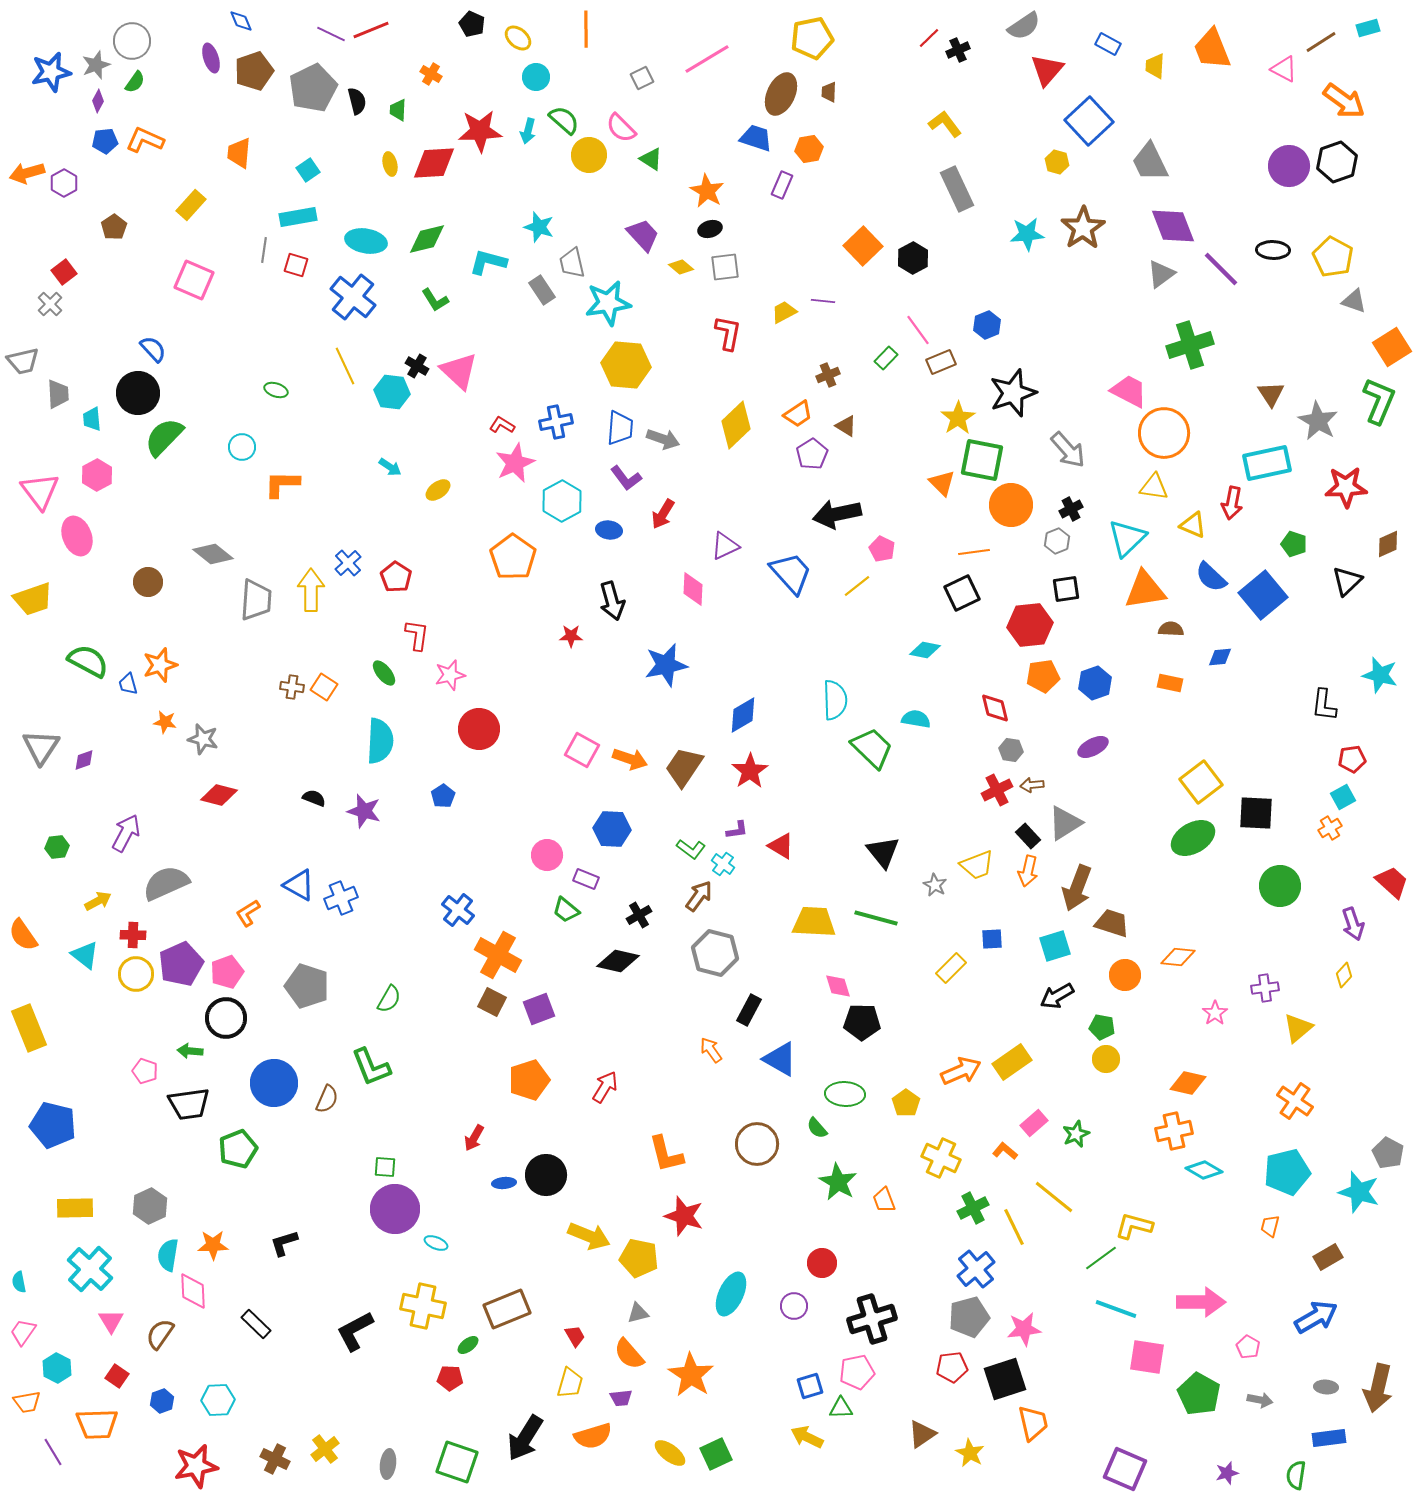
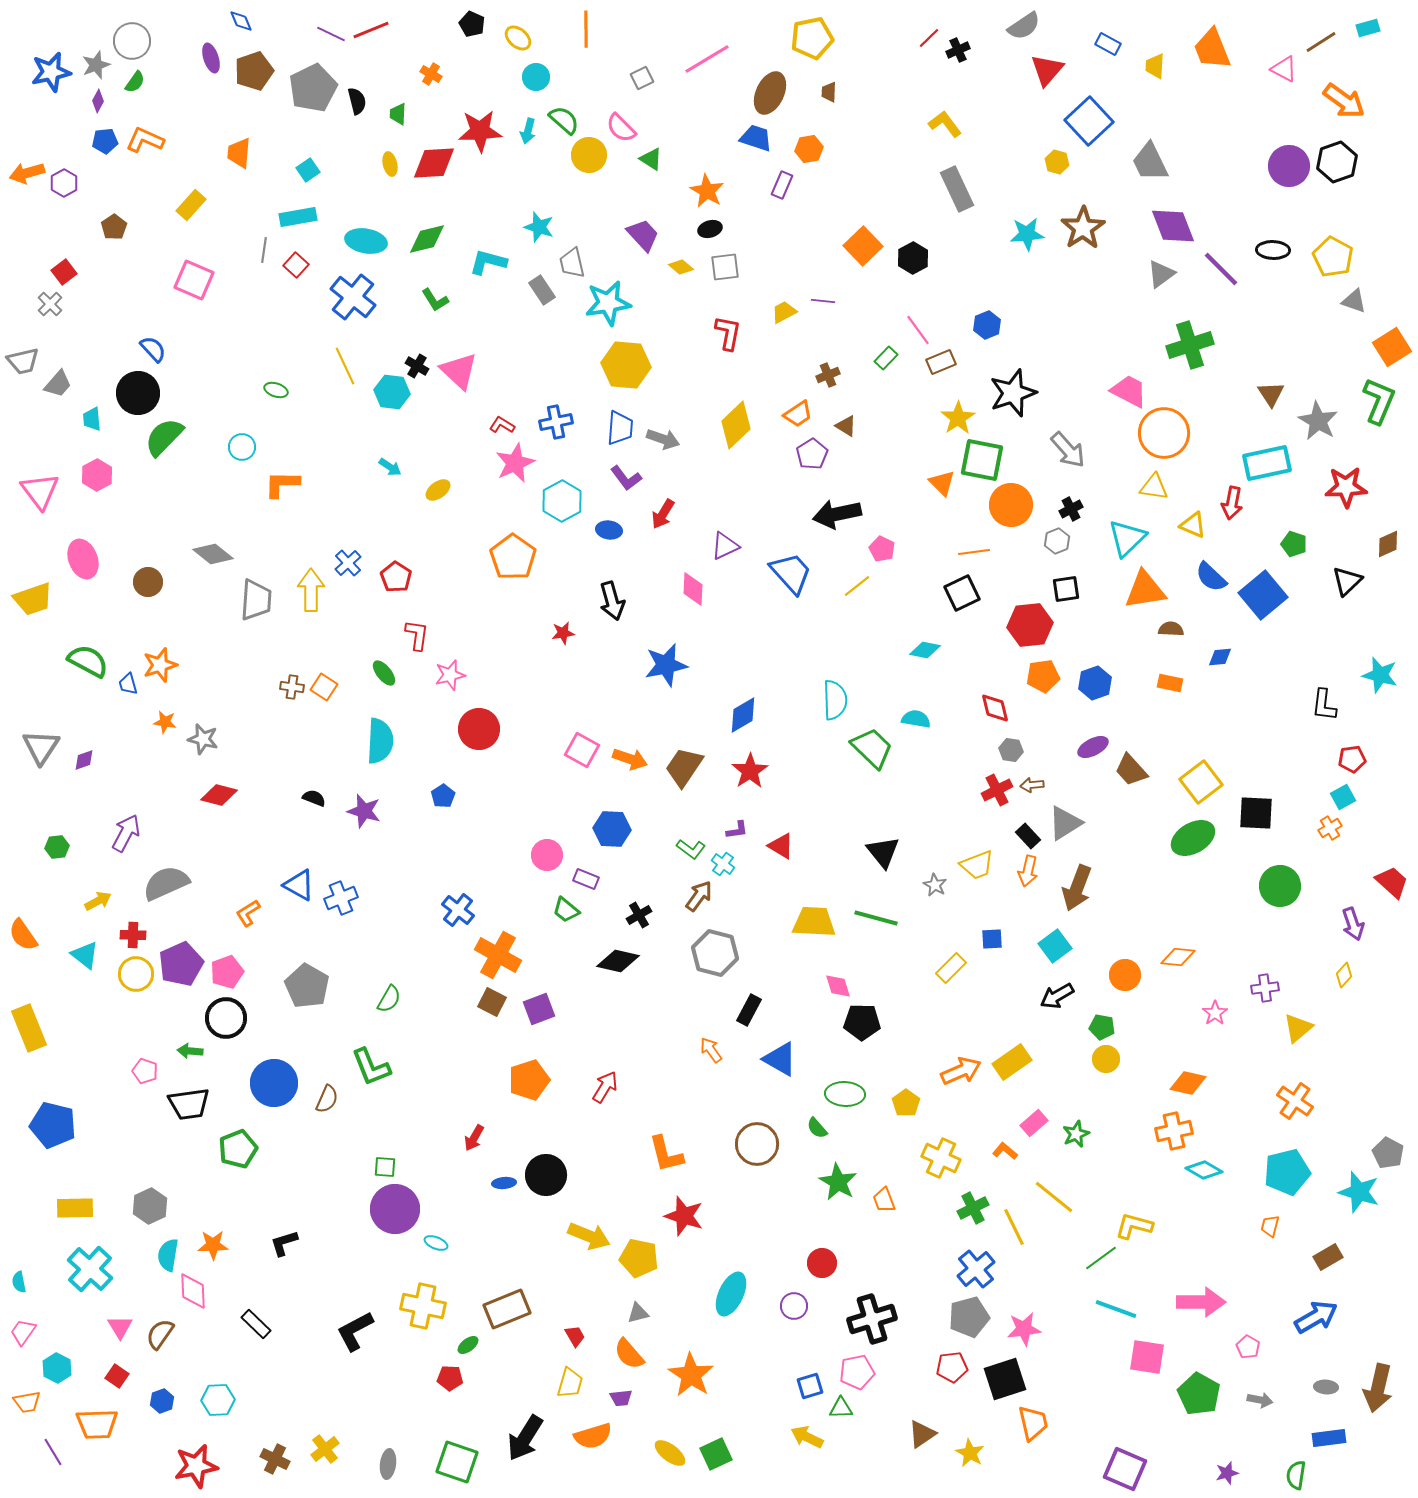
brown ellipse at (781, 94): moved 11 px left, 1 px up
green trapezoid at (398, 110): moved 4 px down
red square at (296, 265): rotated 25 degrees clockwise
gray trapezoid at (58, 394): moved 10 px up; rotated 44 degrees clockwise
pink ellipse at (77, 536): moved 6 px right, 23 px down
red star at (571, 636): moved 8 px left, 3 px up; rotated 10 degrees counterclockwise
brown trapezoid at (1112, 923): moved 19 px right, 153 px up; rotated 150 degrees counterclockwise
cyan square at (1055, 946): rotated 20 degrees counterclockwise
gray pentagon at (307, 986): rotated 12 degrees clockwise
pink triangle at (111, 1321): moved 9 px right, 6 px down
